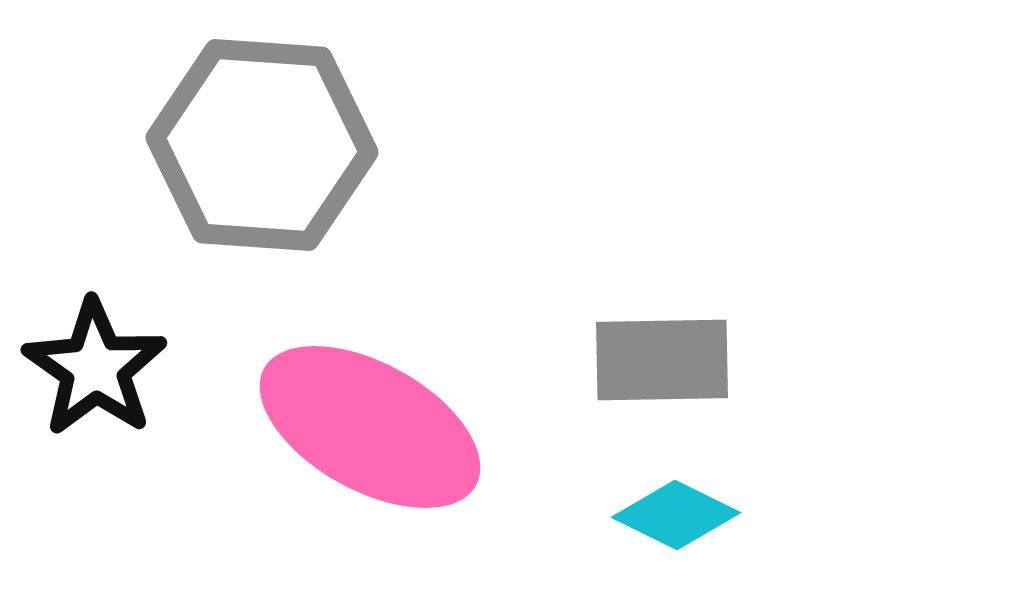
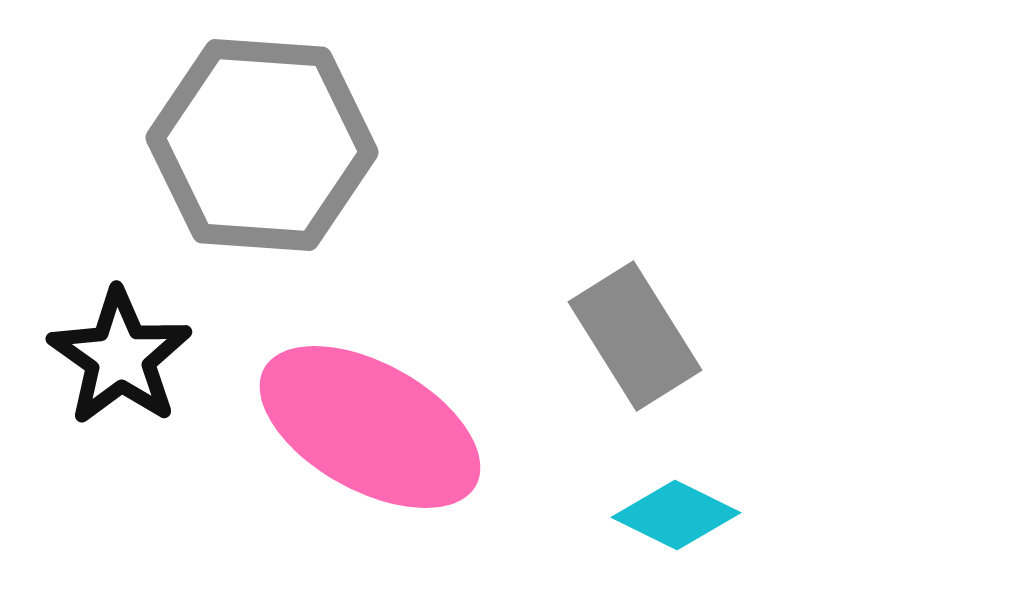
gray rectangle: moved 27 px left, 24 px up; rotated 59 degrees clockwise
black star: moved 25 px right, 11 px up
